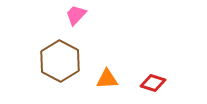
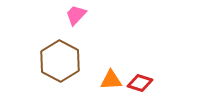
orange triangle: moved 4 px right, 1 px down
red diamond: moved 13 px left
